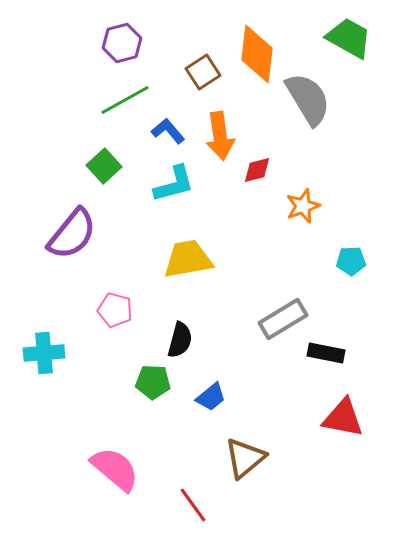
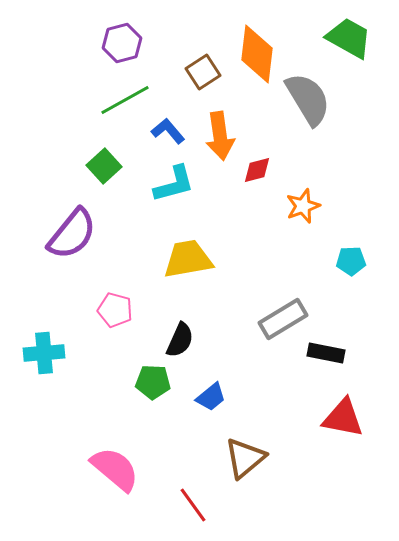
black semicircle: rotated 9 degrees clockwise
